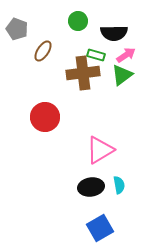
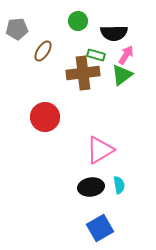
gray pentagon: rotated 25 degrees counterclockwise
pink arrow: rotated 24 degrees counterclockwise
